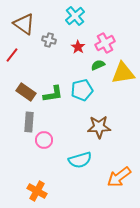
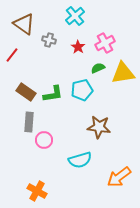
green semicircle: moved 3 px down
brown star: rotated 10 degrees clockwise
